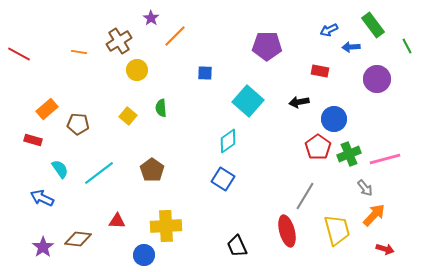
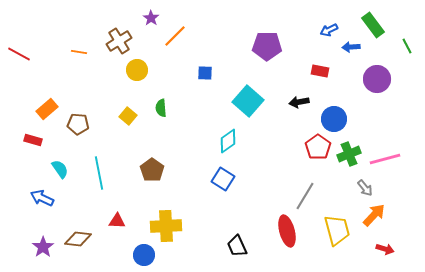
cyan line at (99, 173): rotated 64 degrees counterclockwise
